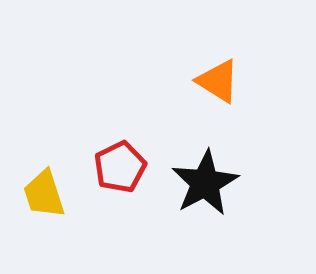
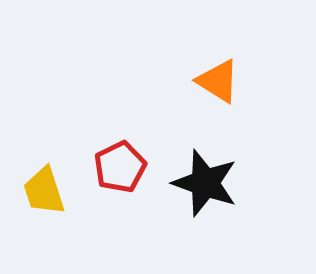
black star: rotated 24 degrees counterclockwise
yellow trapezoid: moved 3 px up
